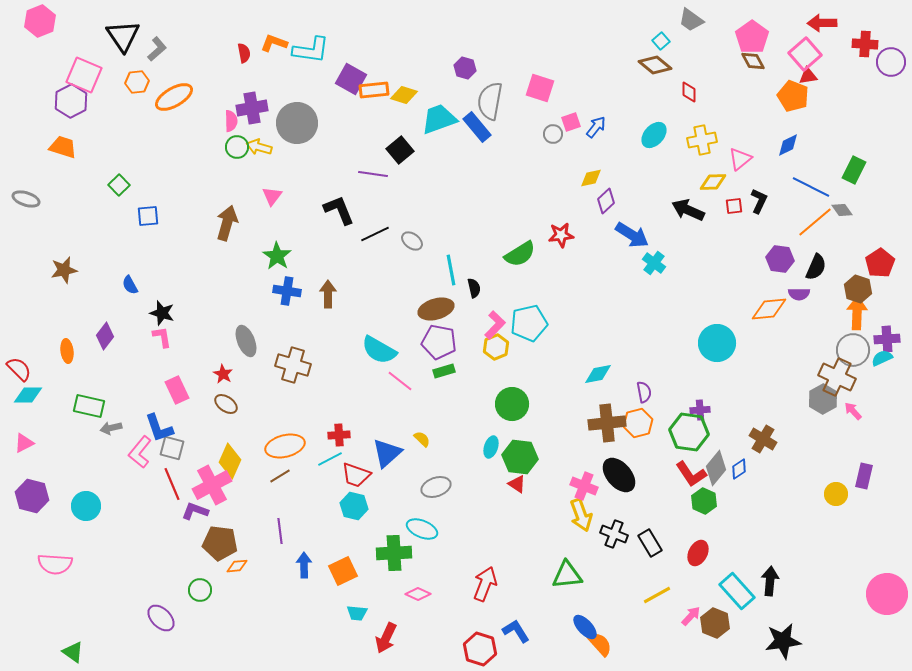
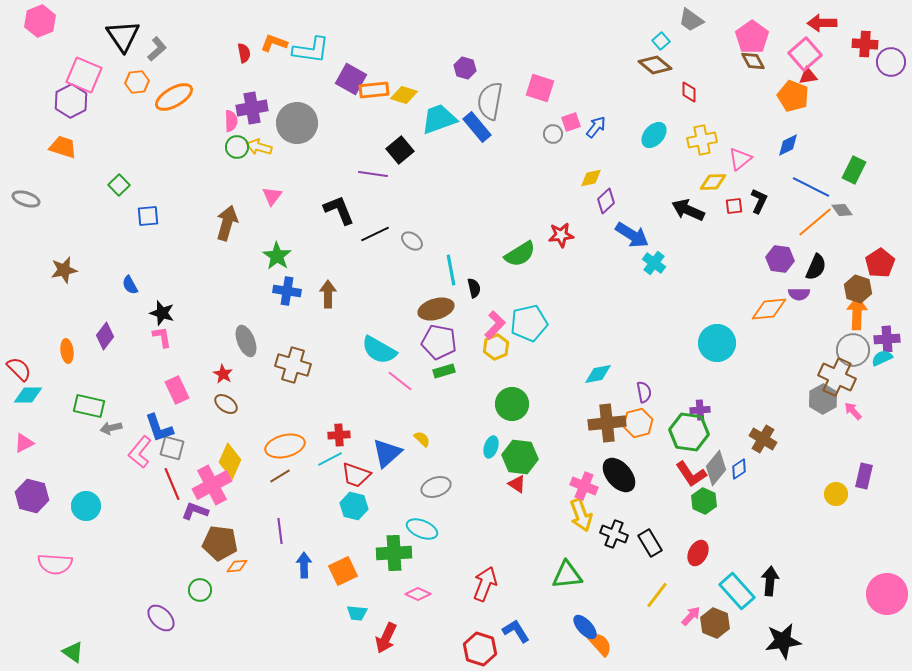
yellow line at (657, 595): rotated 24 degrees counterclockwise
